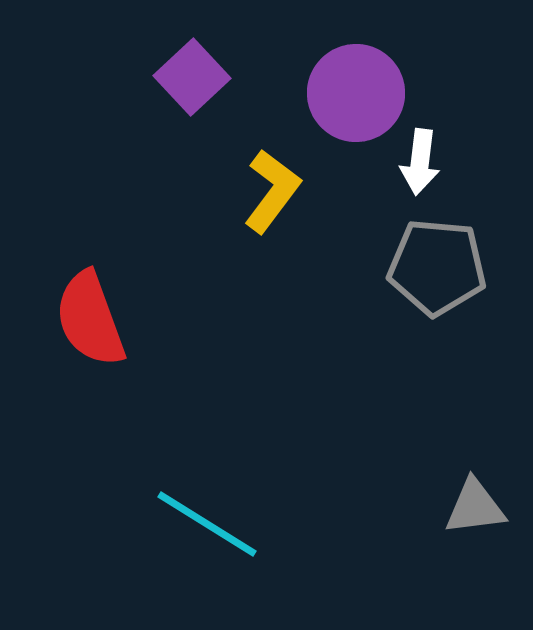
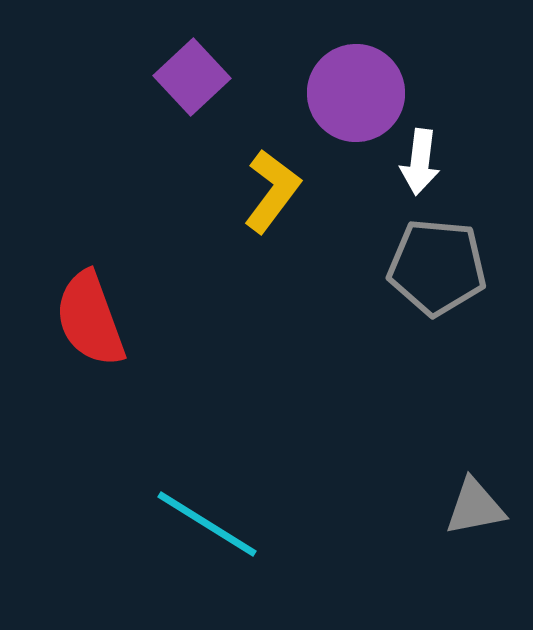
gray triangle: rotated 4 degrees counterclockwise
